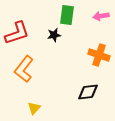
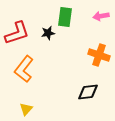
green rectangle: moved 2 px left, 2 px down
black star: moved 6 px left, 2 px up
yellow triangle: moved 8 px left, 1 px down
